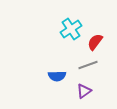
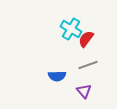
cyan cross: rotated 25 degrees counterclockwise
red semicircle: moved 9 px left, 3 px up
purple triangle: rotated 35 degrees counterclockwise
